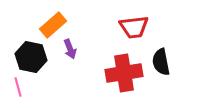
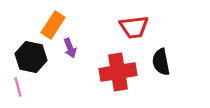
orange rectangle: rotated 16 degrees counterclockwise
purple arrow: moved 1 px up
red cross: moved 6 px left, 1 px up
